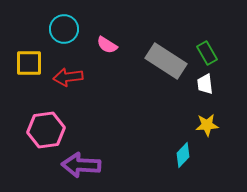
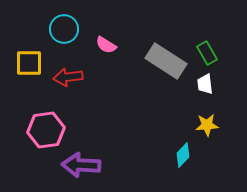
pink semicircle: moved 1 px left
